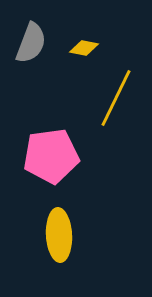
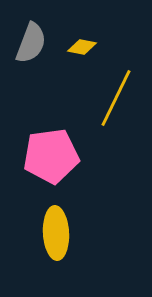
yellow diamond: moved 2 px left, 1 px up
yellow ellipse: moved 3 px left, 2 px up
